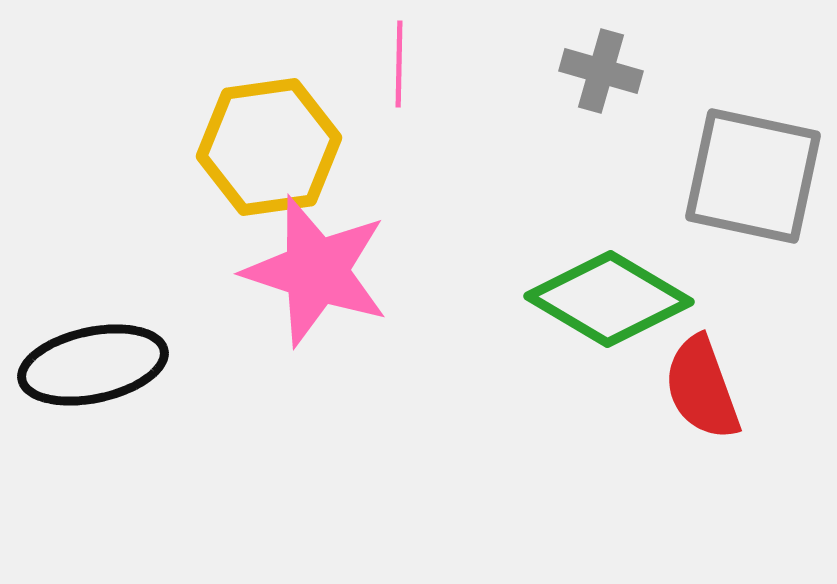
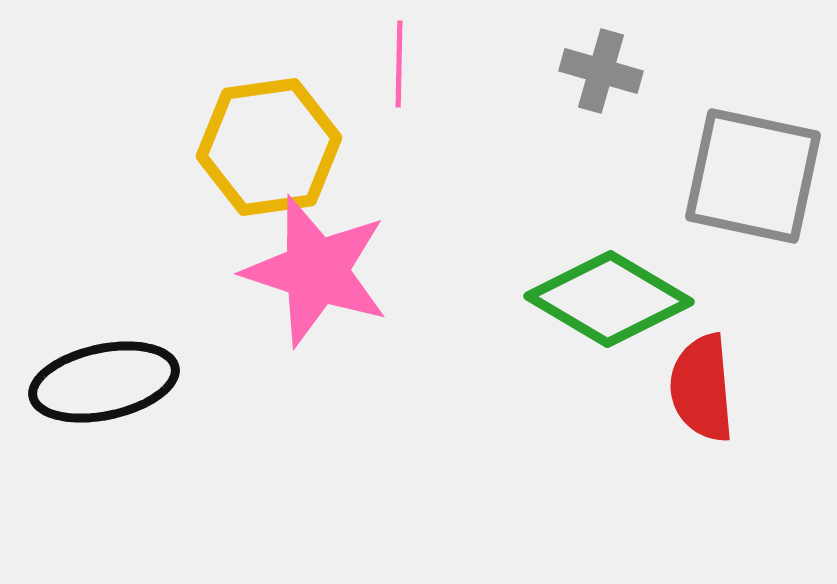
black ellipse: moved 11 px right, 17 px down
red semicircle: rotated 15 degrees clockwise
